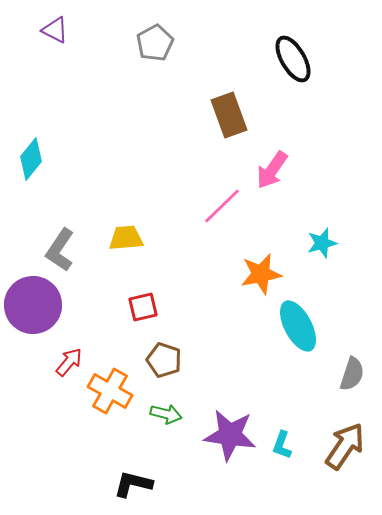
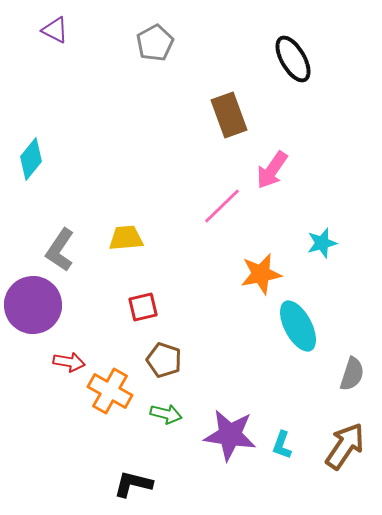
red arrow: rotated 60 degrees clockwise
